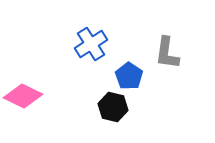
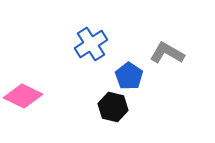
gray L-shape: rotated 112 degrees clockwise
